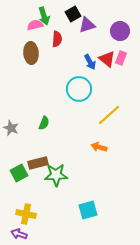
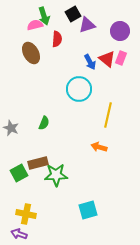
brown ellipse: rotated 25 degrees counterclockwise
yellow line: moved 1 px left; rotated 35 degrees counterclockwise
